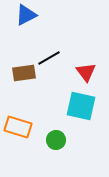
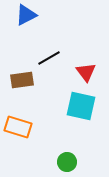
brown rectangle: moved 2 px left, 7 px down
green circle: moved 11 px right, 22 px down
